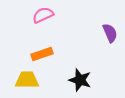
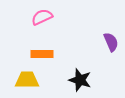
pink semicircle: moved 1 px left, 2 px down
purple semicircle: moved 1 px right, 9 px down
orange rectangle: rotated 20 degrees clockwise
